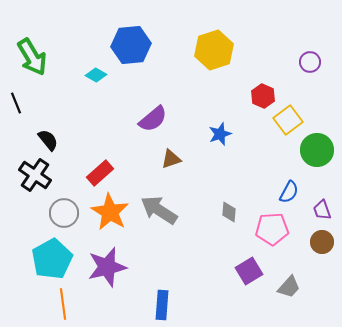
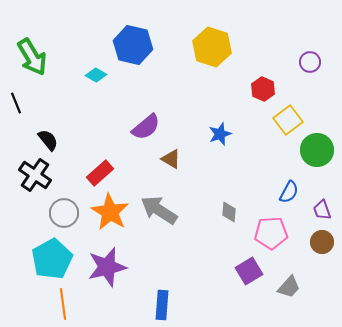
blue hexagon: moved 2 px right; rotated 18 degrees clockwise
yellow hexagon: moved 2 px left, 3 px up; rotated 24 degrees counterclockwise
red hexagon: moved 7 px up
purple semicircle: moved 7 px left, 8 px down
brown triangle: rotated 50 degrees clockwise
pink pentagon: moved 1 px left, 4 px down
